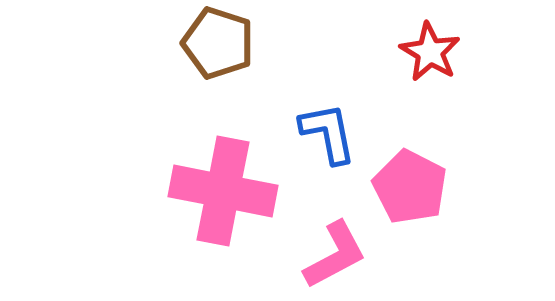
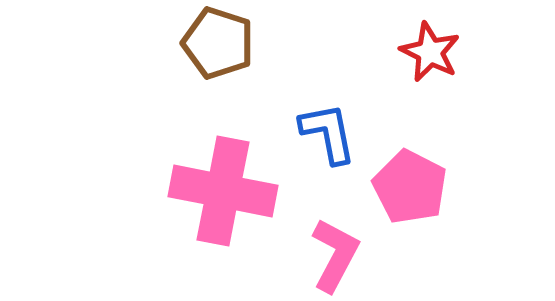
red star: rotated 4 degrees counterclockwise
pink L-shape: rotated 34 degrees counterclockwise
